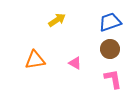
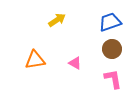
brown circle: moved 2 px right
